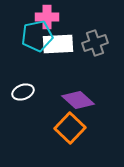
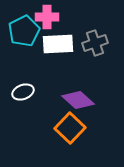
cyan pentagon: moved 13 px left, 5 px up; rotated 16 degrees counterclockwise
